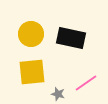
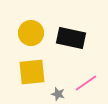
yellow circle: moved 1 px up
